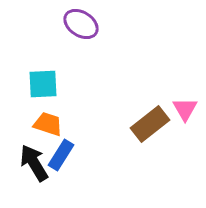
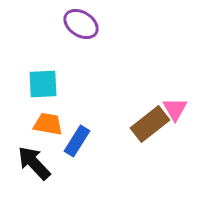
pink triangle: moved 10 px left
orange trapezoid: rotated 8 degrees counterclockwise
blue rectangle: moved 16 px right, 14 px up
black arrow: rotated 12 degrees counterclockwise
